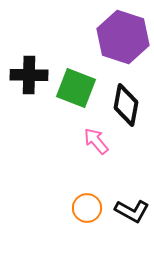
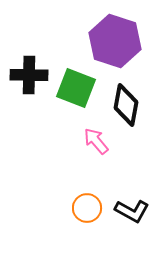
purple hexagon: moved 8 px left, 4 px down
